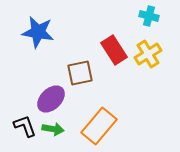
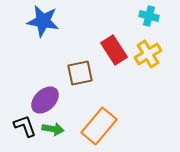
blue star: moved 5 px right, 11 px up
purple ellipse: moved 6 px left, 1 px down
